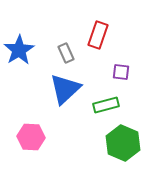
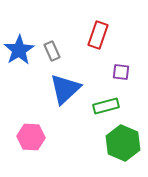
gray rectangle: moved 14 px left, 2 px up
green rectangle: moved 1 px down
